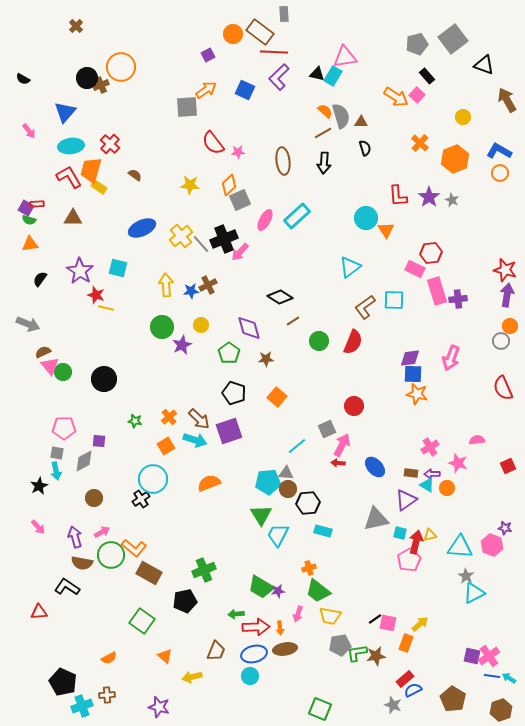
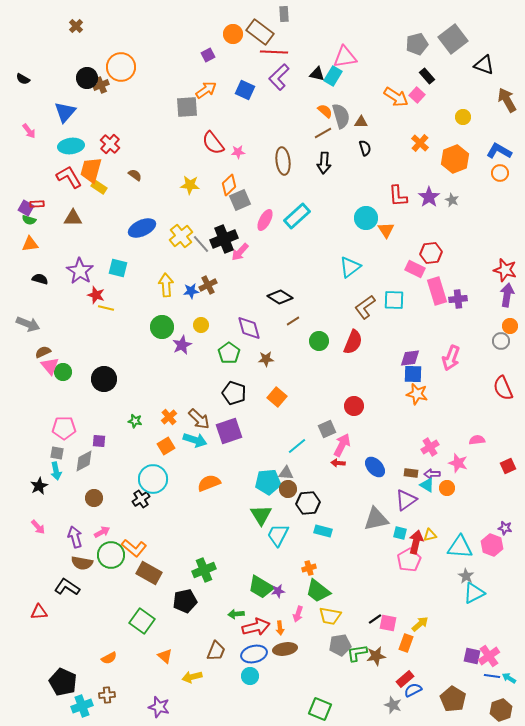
black semicircle at (40, 279): rotated 70 degrees clockwise
red arrow at (256, 627): rotated 12 degrees counterclockwise
